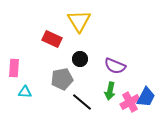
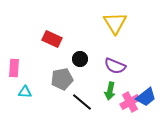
yellow triangle: moved 36 px right, 2 px down
blue trapezoid: rotated 25 degrees clockwise
